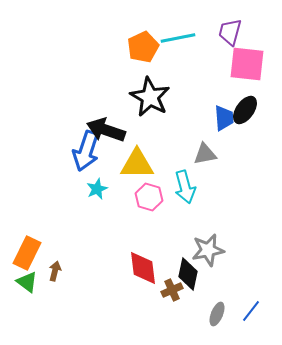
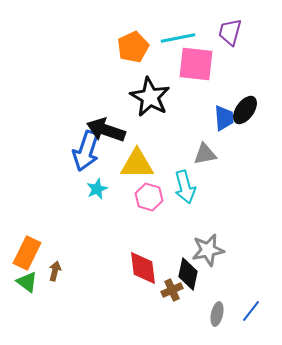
orange pentagon: moved 10 px left
pink square: moved 51 px left
gray ellipse: rotated 10 degrees counterclockwise
